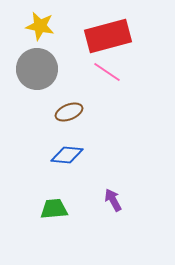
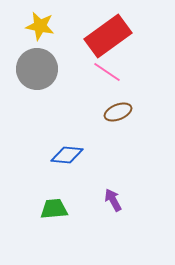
red rectangle: rotated 21 degrees counterclockwise
brown ellipse: moved 49 px right
